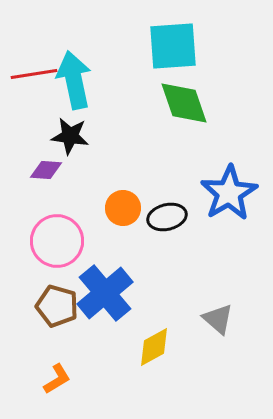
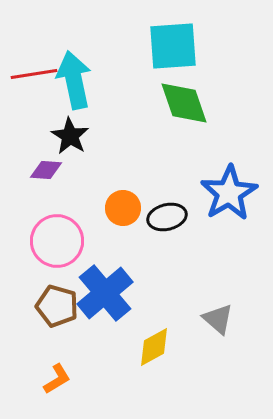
black star: rotated 24 degrees clockwise
